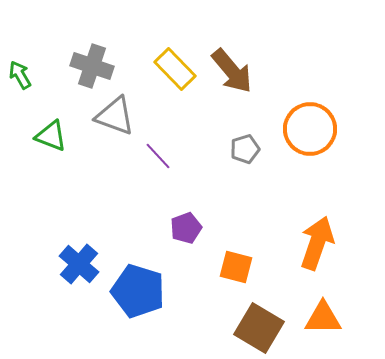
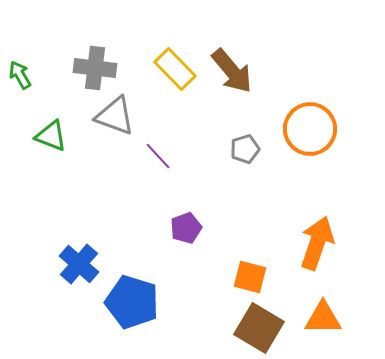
gray cross: moved 3 px right, 2 px down; rotated 12 degrees counterclockwise
orange square: moved 14 px right, 10 px down
blue pentagon: moved 6 px left, 11 px down
